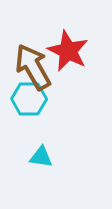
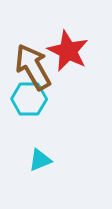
cyan triangle: moved 1 px left, 3 px down; rotated 30 degrees counterclockwise
